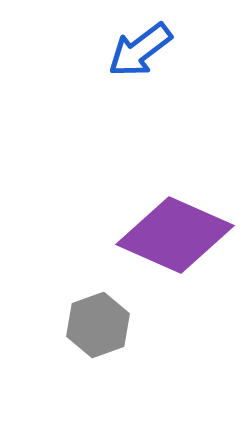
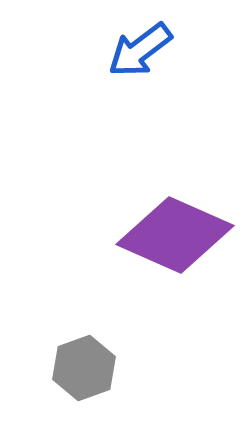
gray hexagon: moved 14 px left, 43 px down
